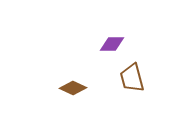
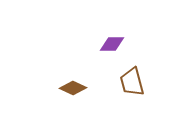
brown trapezoid: moved 4 px down
